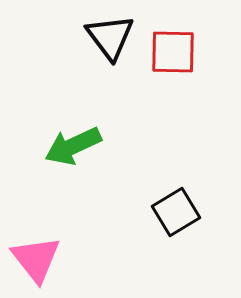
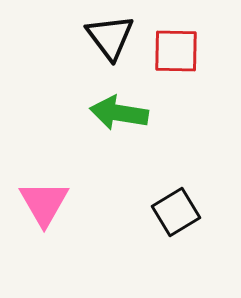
red square: moved 3 px right, 1 px up
green arrow: moved 46 px right, 33 px up; rotated 34 degrees clockwise
pink triangle: moved 8 px right, 56 px up; rotated 8 degrees clockwise
